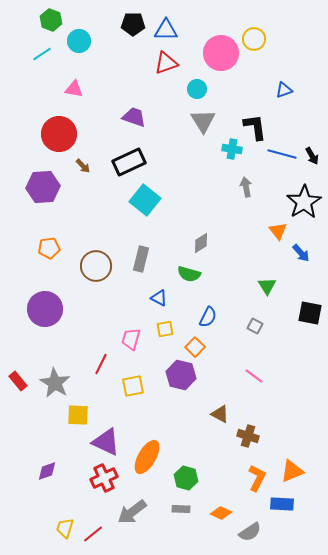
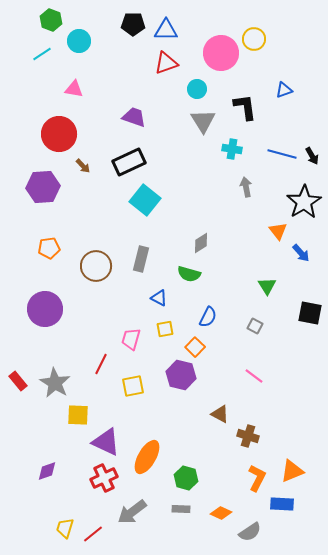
black L-shape at (255, 127): moved 10 px left, 20 px up
